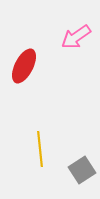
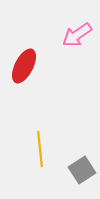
pink arrow: moved 1 px right, 2 px up
